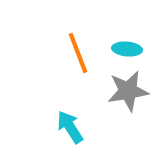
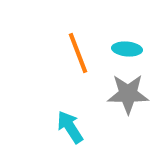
gray star: moved 3 px down; rotated 9 degrees clockwise
